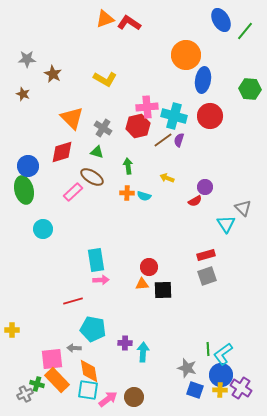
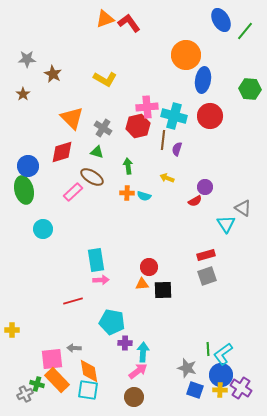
red L-shape at (129, 23): rotated 20 degrees clockwise
brown star at (23, 94): rotated 16 degrees clockwise
brown line at (163, 140): rotated 48 degrees counterclockwise
purple semicircle at (179, 140): moved 2 px left, 9 px down
gray triangle at (243, 208): rotated 12 degrees counterclockwise
cyan pentagon at (93, 329): moved 19 px right, 7 px up
pink arrow at (108, 399): moved 30 px right, 28 px up
